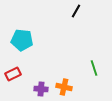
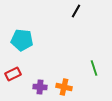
purple cross: moved 1 px left, 2 px up
